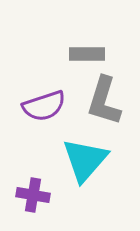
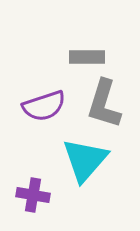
gray rectangle: moved 3 px down
gray L-shape: moved 3 px down
